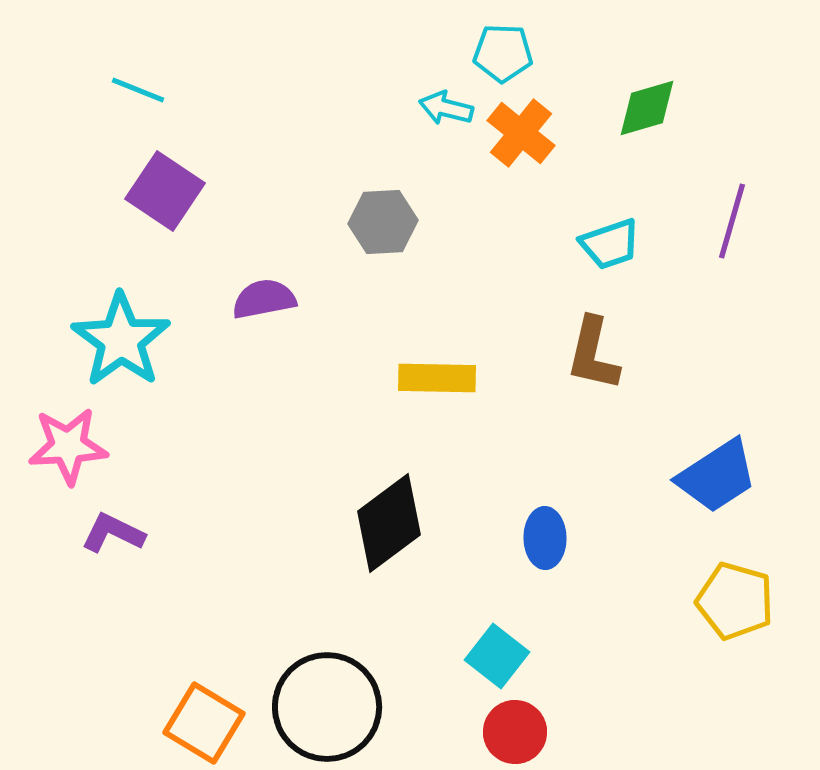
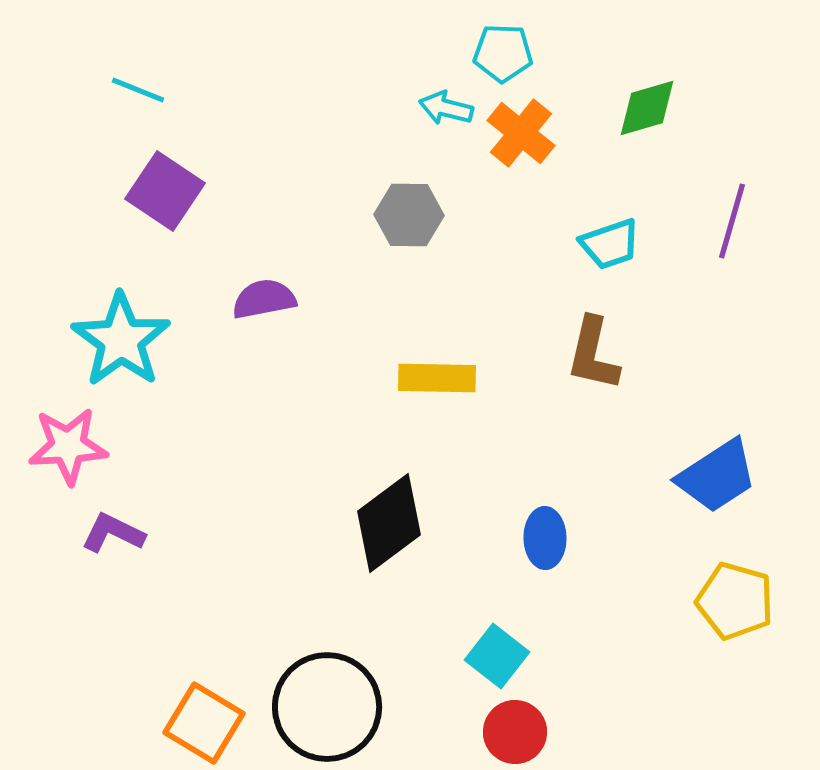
gray hexagon: moved 26 px right, 7 px up; rotated 4 degrees clockwise
